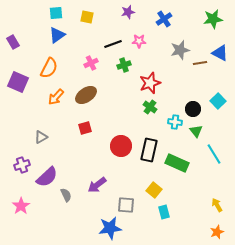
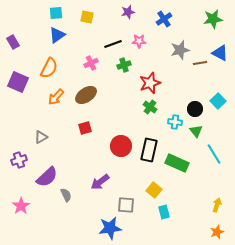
black circle at (193, 109): moved 2 px right
purple cross at (22, 165): moved 3 px left, 5 px up
purple arrow at (97, 185): moved 3 px right, 3 px up
yellow arrow at (217, 205): rotated 48 degrees clockwise
